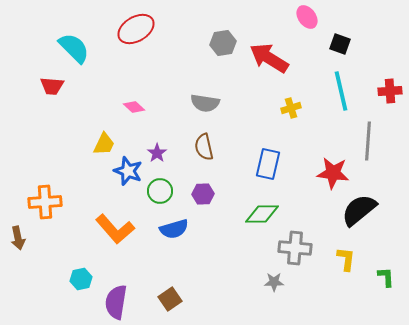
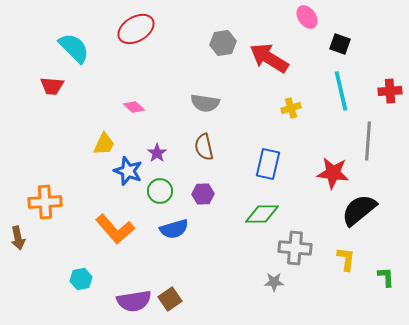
purple semicircle: moved 18 px right, 1 px up; rotated 108 degrees counterclockwise
